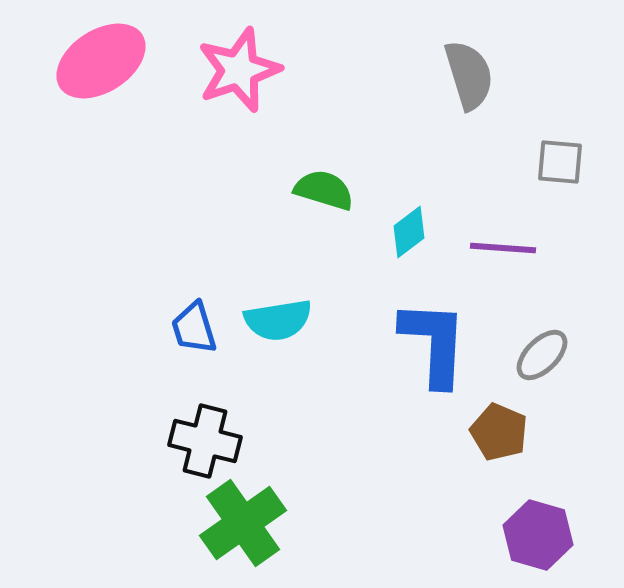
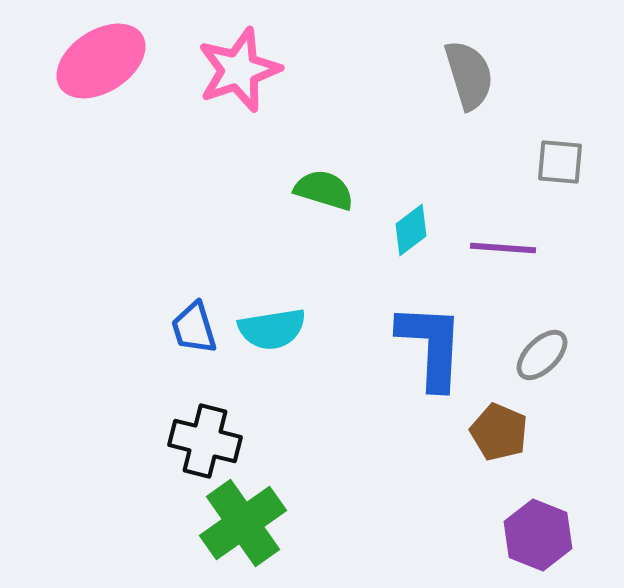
cyan diamond: moved 2 px right, 2 px up
cyan semicircle: moved 6 px left, 9 px down
blue L-shape: moved 3 px left, 3 px down
purple hexagon: rotated 6 degrees clockwise
